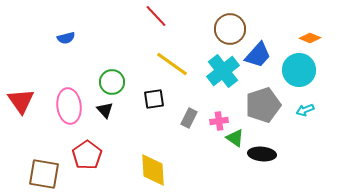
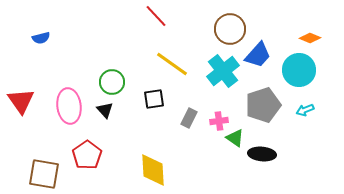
blue semicircle: moved 25 px left
